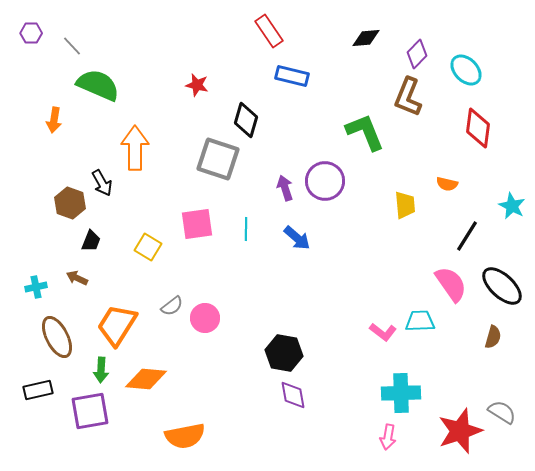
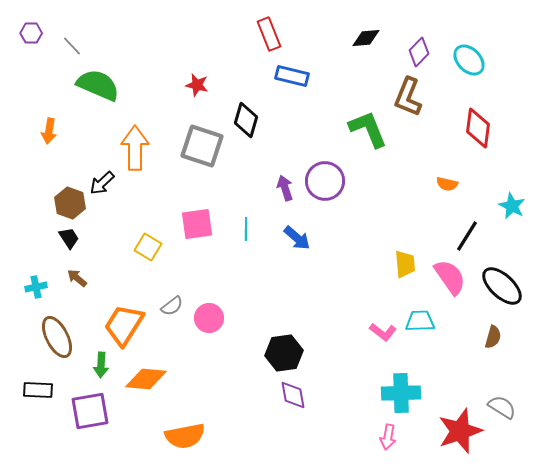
red rectangle at (269, 31): moved 3 px down; rotated 12 degrees clockwise
purple diamond at (417, 54): moved 2 px right, 2 px up
cyan ellipse at (466, 70): moved 3 px right, 10 px up
orange arrow at (54, 120): moved 5 px left, 11 px down
green L-shape at (365, 132): moved 3 px right, 3 px up
gray square at (218, 159): moved 16 px left, 13 px up
black arrow at (102, 183): rotated 76 degrees clockwise
yellow trapezoid at (405, 205): moved 59 px down
black trapezoid at (91, 241): moved 22 px left, 3 px up; rotated 55 degrees counterclockwise
brown arrow at (77, 278): rotated 15 degrees clockwise
pink semicircle at (451, 284): moved 1 px left, 7 px up
pink circle at (205, 318): moved 4 px right
orange trapezoid at (117, 325): moved 7 px right
black hexagon at (284, 353): rotated 18 degrees counterclockwise
green arrow at (101, 370): moved 5 px up
black rectangle at (38, 390): rotated 16 degrees clockwise
gray semicircle at (502, 412): moved 5 px up
